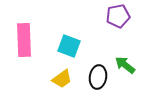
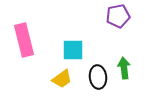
pink rectangle: rotated 12 degrees counterclockwise
cyan square: moved 4 px right, 4 px down; rotated 20 degrees counterclockwise
green arrow: moved 1 px left, 3 px down; rotated 45 degrees clockwise
black ellipse: rotated 15 degrees counterclockwise
